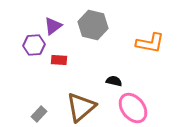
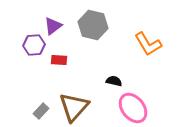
orange L-shape: moved 2 px left, 1 px down; rotated 48 degrees clockwise
brown triangle: moved 7 px left; rotated 8 degrees counterclockwise
gray rectangle: moved 2 px right, 3 px up
